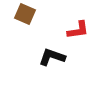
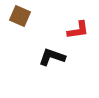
brown square: moved 5 px left, 2 px down
